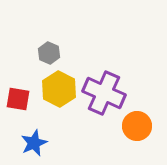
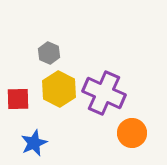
red square: rotated 10 degrees counterclockwise
orange circle: moved 5 px left, 7 px down
